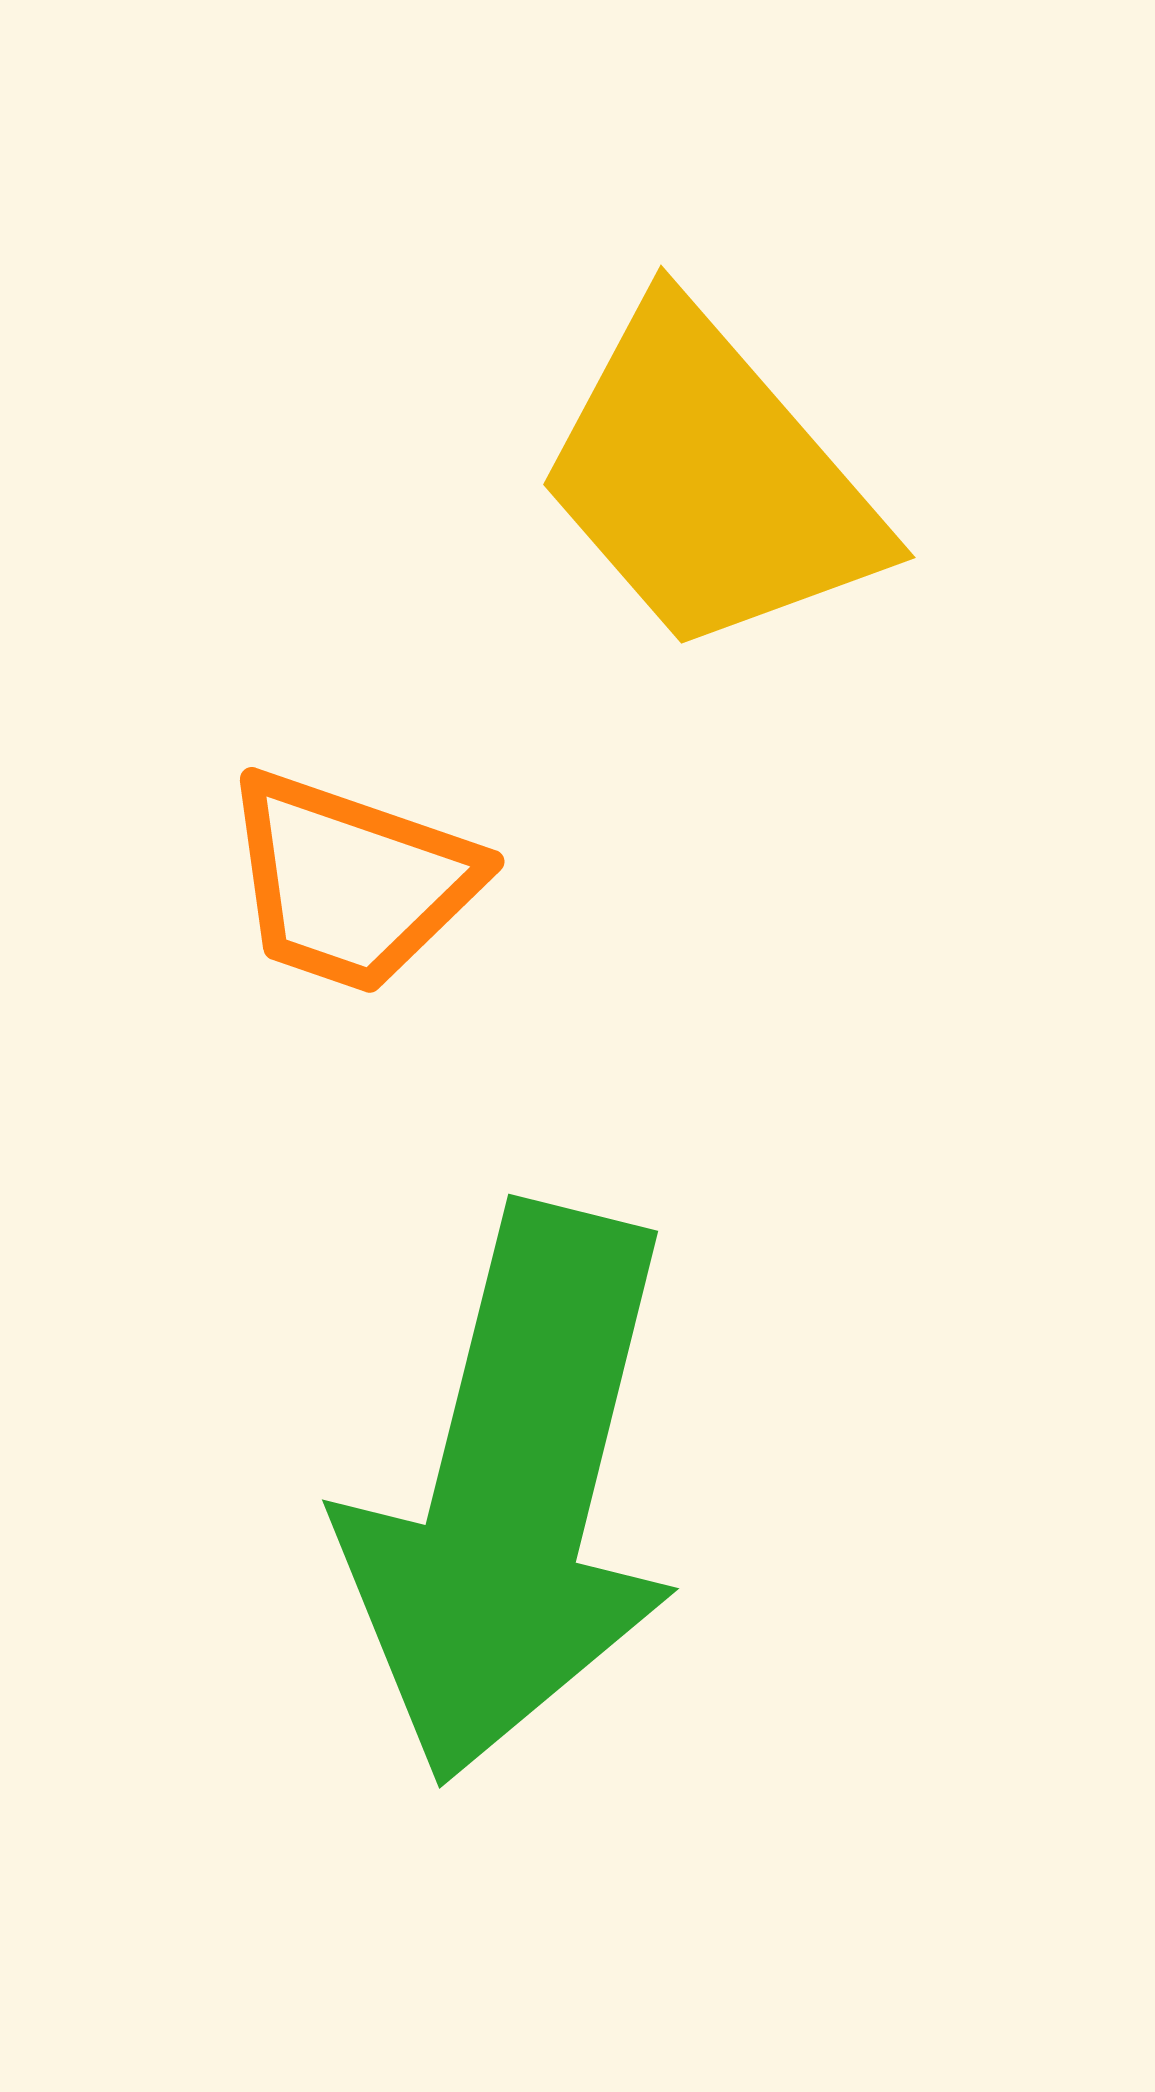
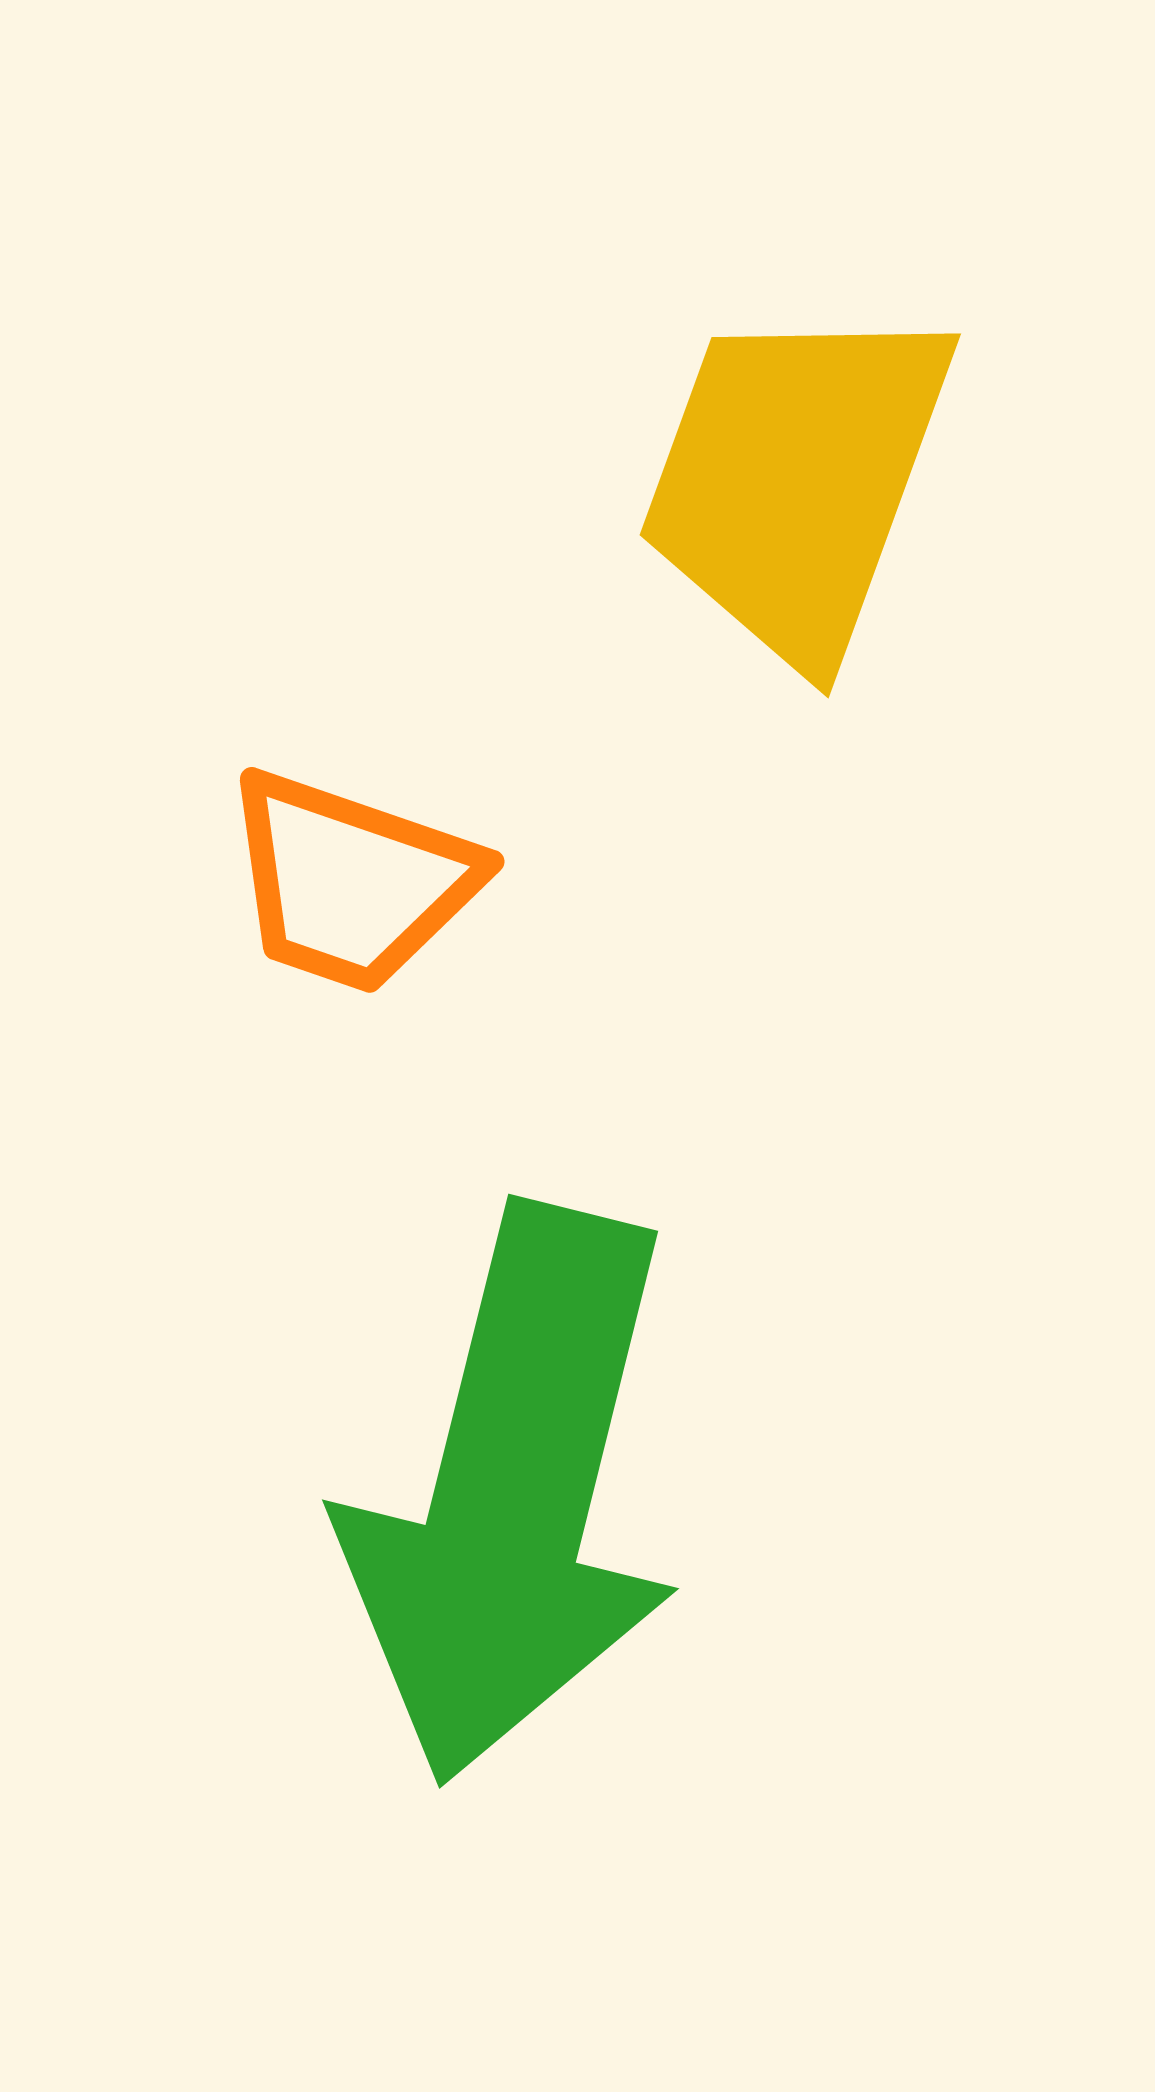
yellow trapezoid: moved 87 px right; rotated 61 degrees clockwise
